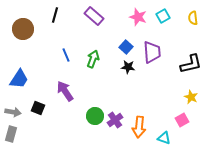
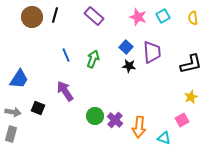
brown circle: moved 9 px right, 12 px up
black star: moved 1 px right, 1 px up
yellow star: rotated 24 degrees clockwise
purple cross: rotated 14 degrees counterclockwise
